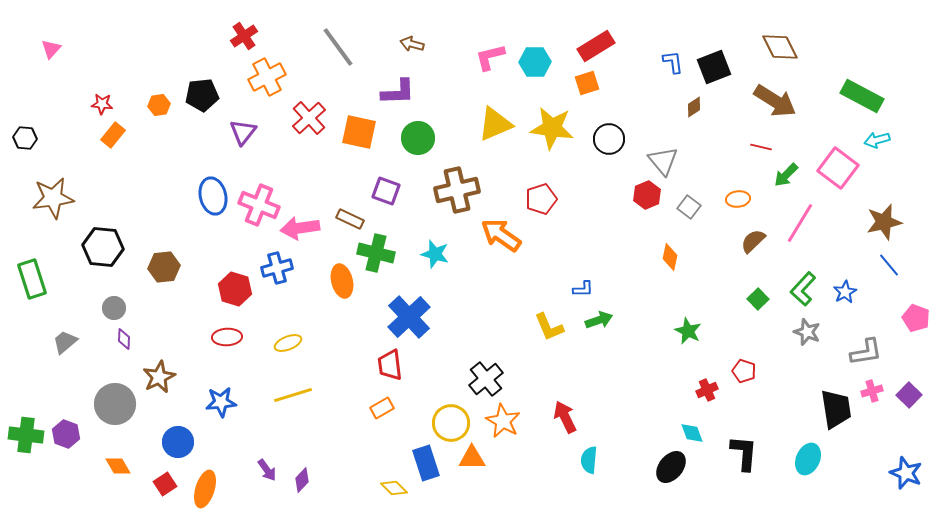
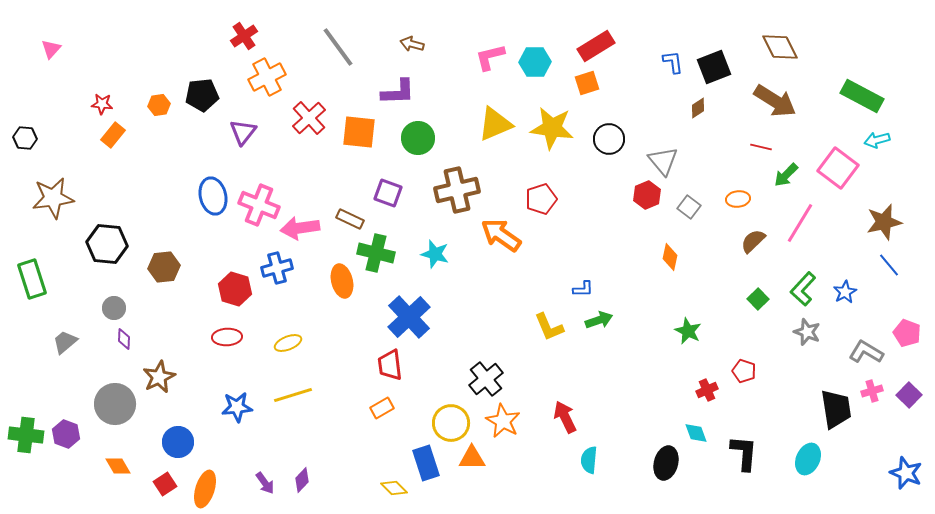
brown diamond at (694, 107): moved 4 px right, 1 px down
orange square at (359, 132): rotated 6 degrees counterclockwise
purple square at (386, 191): moved 2 px right, 2 px down
black hexagon at (103, 247): moved 4 px right, 3 px up
pink pentagon at (916, 318): moved 9 px left, 15 px down
gray L-shape at (866, 352): rotated 140 degrees counterclockwise
blue star at (221, 402): moved 16 px right, 5 px down
cyan diamond at (692, 433): moved 4 px right
black ellipse at (671, 467): moved 5 px left, 4 px up; rotated 24 degrees counterclockwise
purple arrow at (267, 470): moved 2 px left, 13 px down
